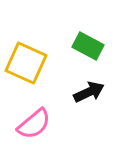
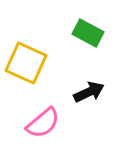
green rectangle: moved 13 px up
pink semicircle: moved 9 px right, 1 px up
